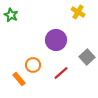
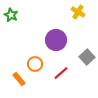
orange circle: moved 2 px right, 1 px up
